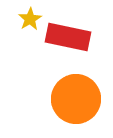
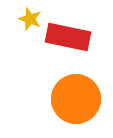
yellow star: rotated 20 degrees counterclockwise
